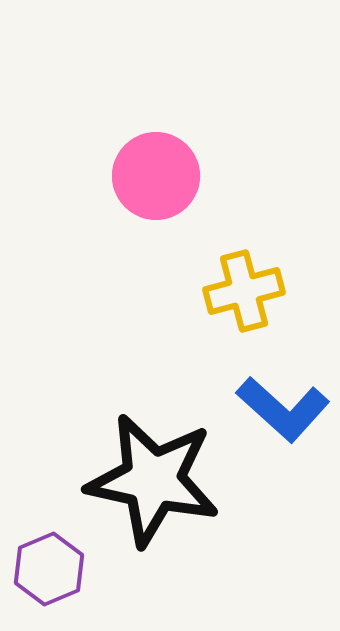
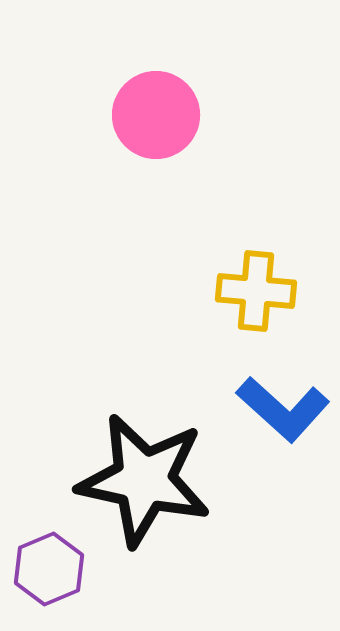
pink circle: moved 61 px up
yellow cross: moved 12 px right; rotated 20 degrees clockwise
black star: moved 9 px left
